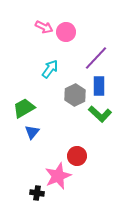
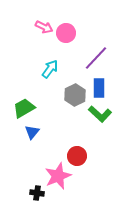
pink circle: moved 1 px down
blue rectangle: moved 2 px down
